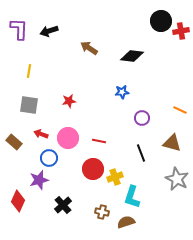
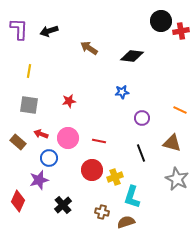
brown rectangle: moved 4 px right
red circle: moved 1 px left, 1 px down
